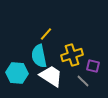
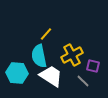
yellow cross: rotated 10 degrees counterclockwise
